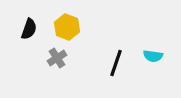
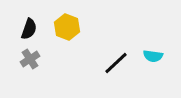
gray cross: moved 27 px left, 1 px down
black line: rotated 28 degrees clockwise
